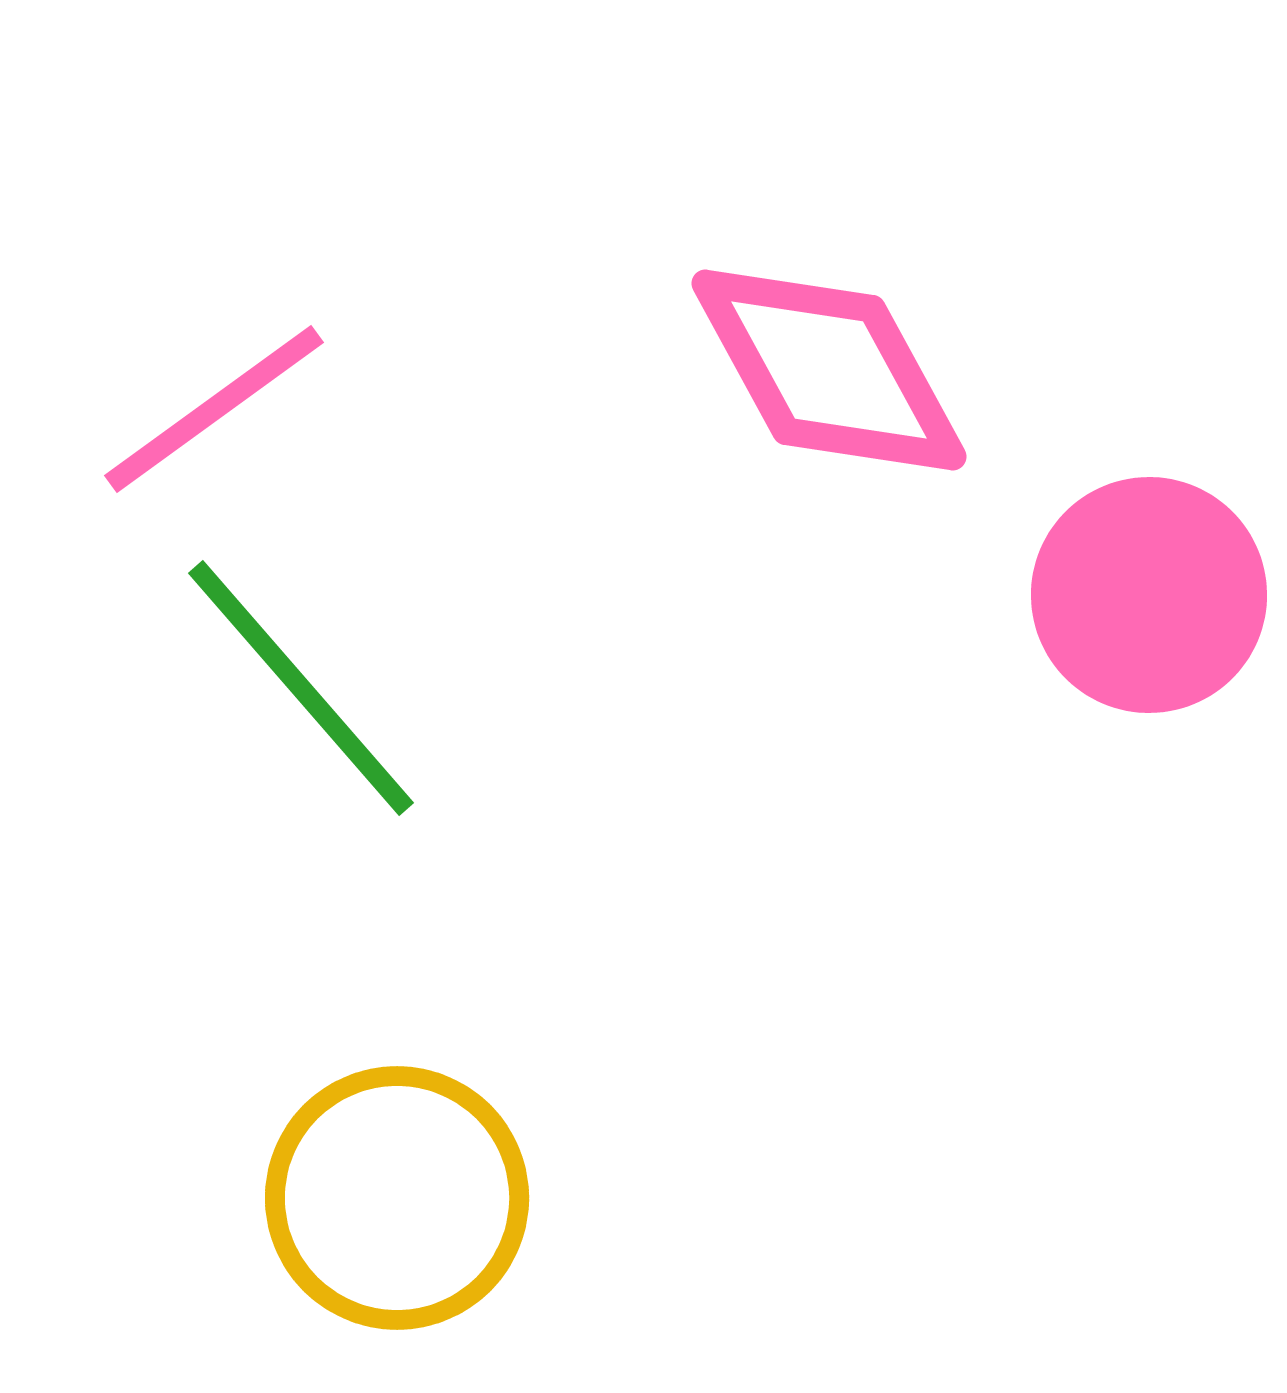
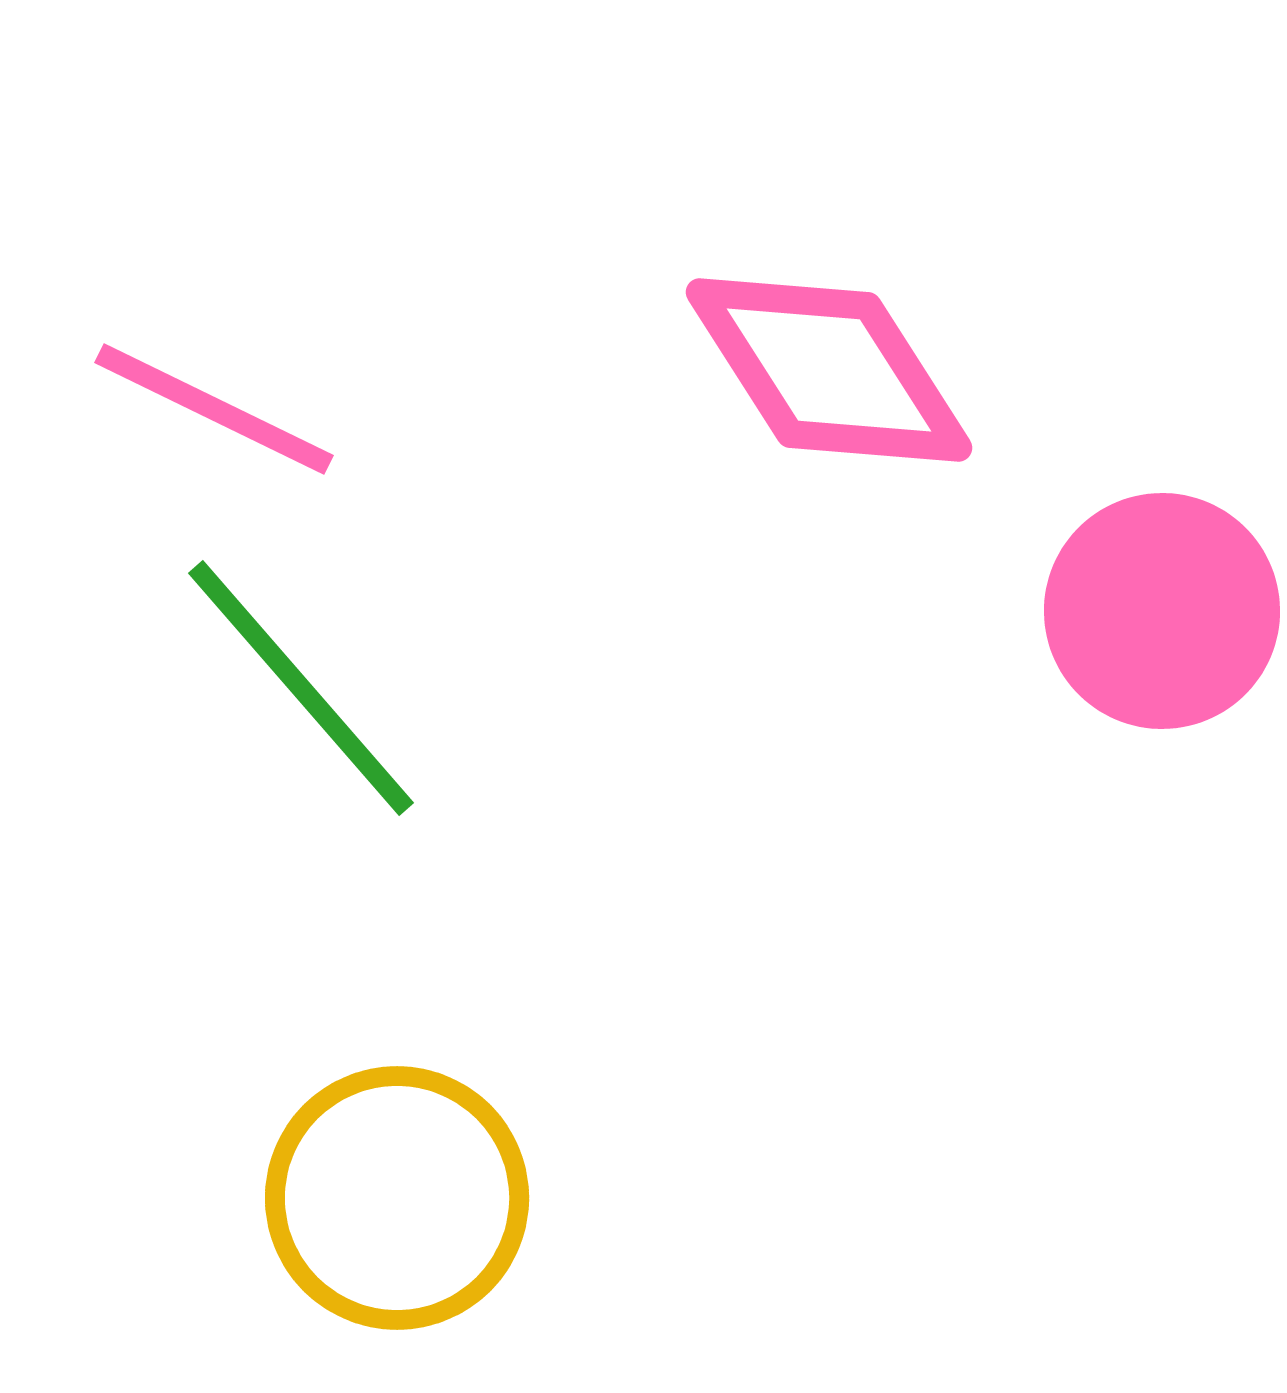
pink diamond: rotated 4 degrees counterclockwise
pink line: rotated 62 degrees clockwise
pink circle: moved 13 px right, 16 px down
